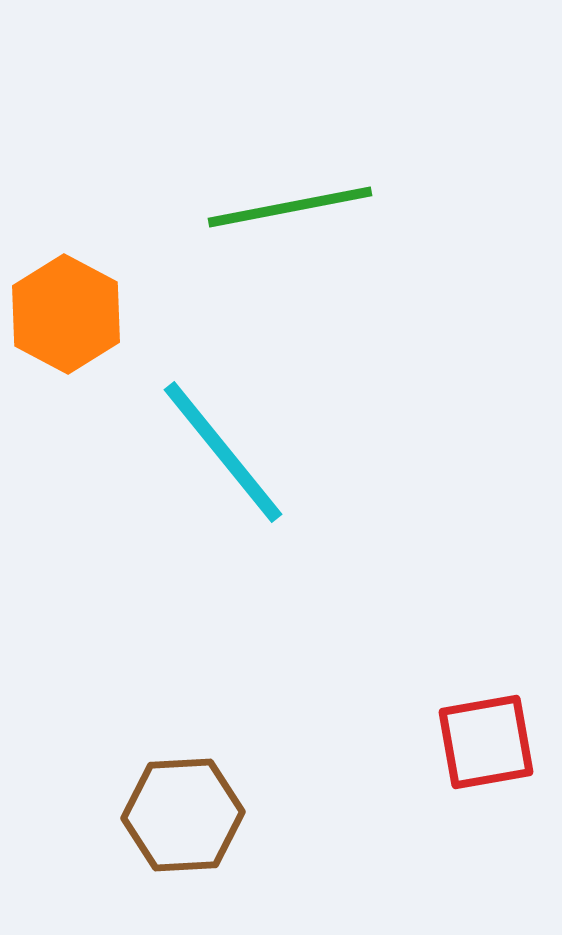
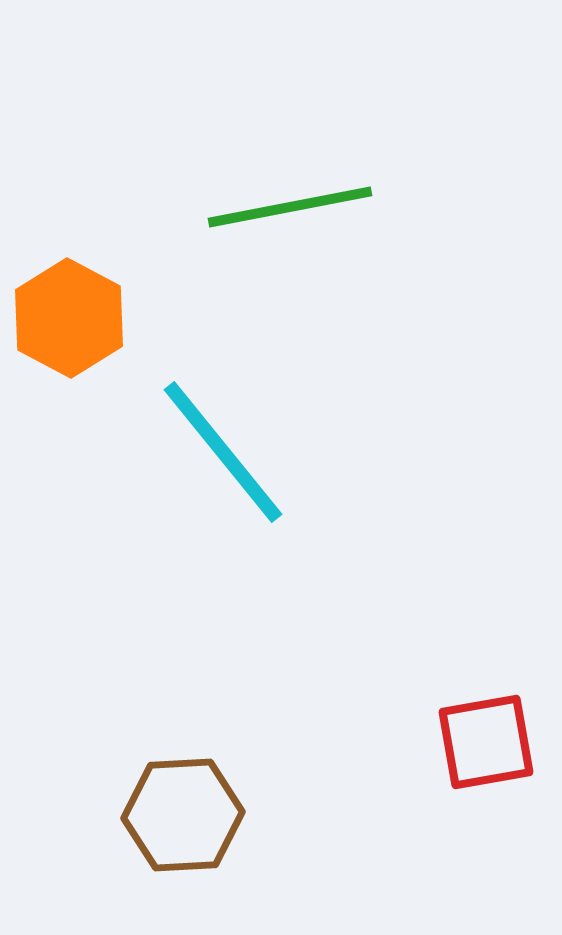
orange hexagon: moved 3 px right, 4 px down
